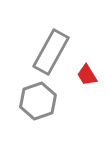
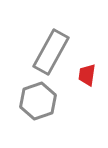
red trapezoid: rotated 40 degrees clockwise
